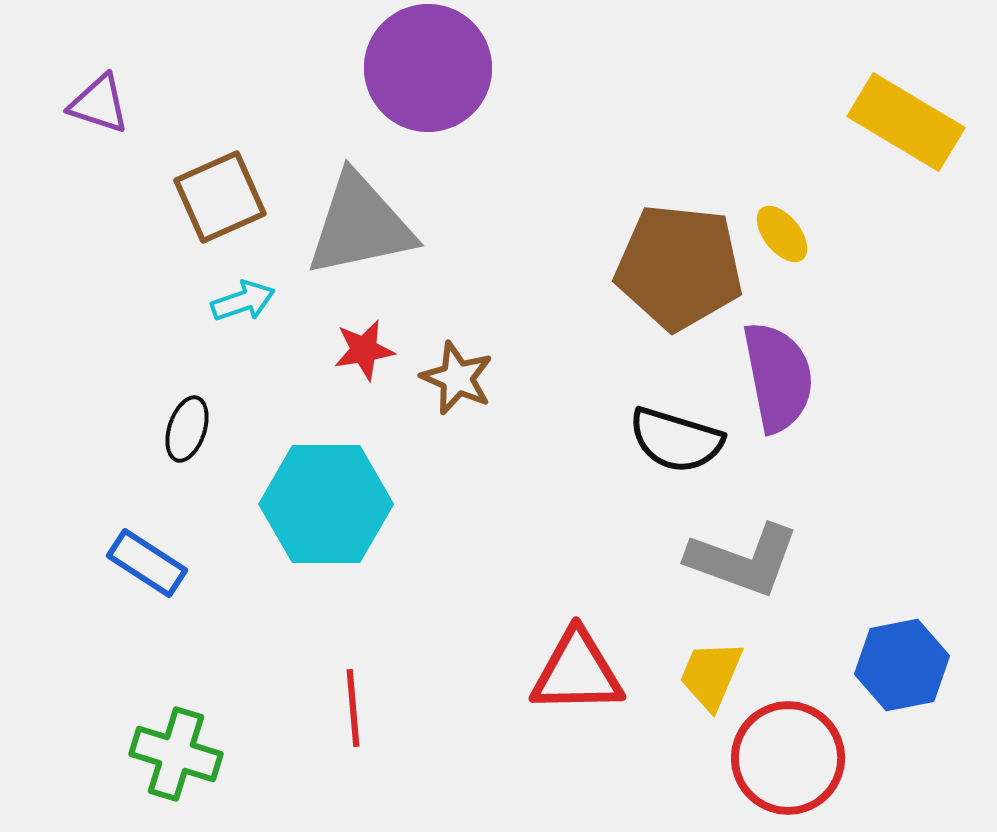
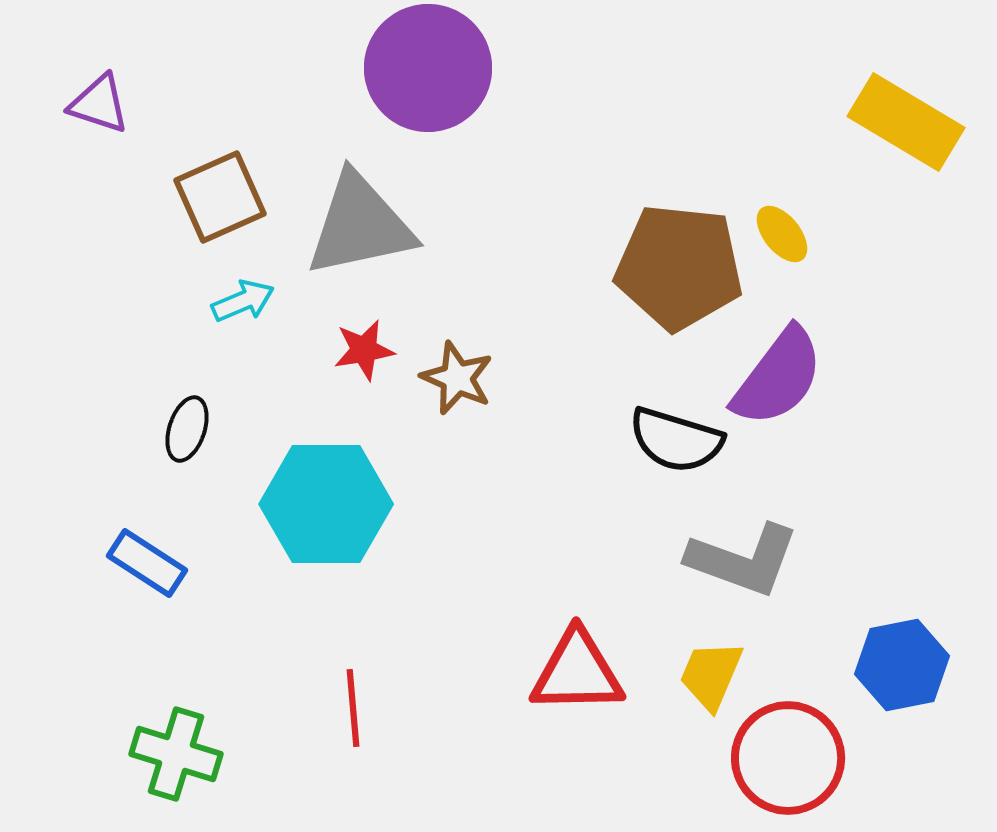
cyan arrow: rotated 4 degrees counterclockwise
purple semicircle: rotated 48 degrees clockwise
